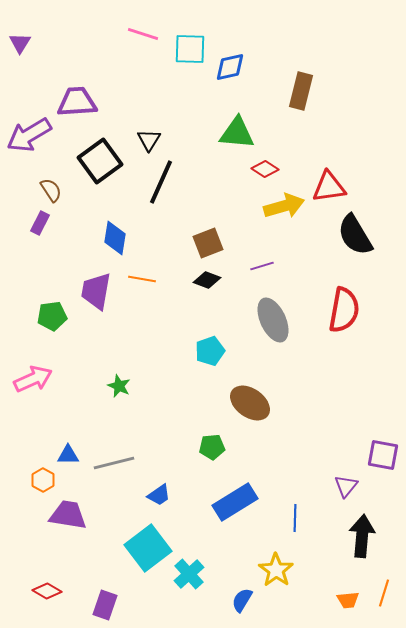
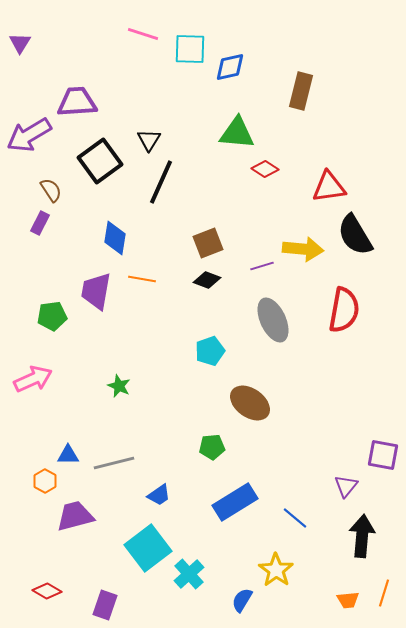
yellow arrow at (284, 206): moved 19 px right, 43 px down; rotated 21 degrees clockwise
orange hexagon at (43, 480): moved 2 px right, 1 px down
purple trapezoid at (68, 515): moved 7 px right, 1 px down; rotated 24 degrees counterclockwise
blue line at (295, 518): rotated 52 degrees counterclockwise
